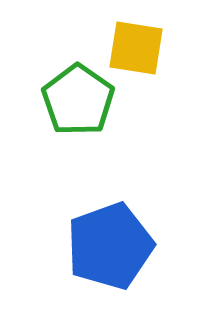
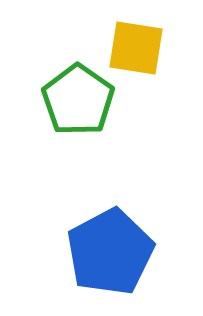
blue pentagon: moved 6 px down; rotated 8 degrees counterclockwise
